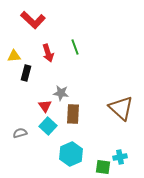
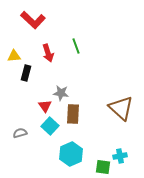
green line: moved 1 px right, 1 px up
cyan square: moved 2 px right
cyan cross: moved 1 px up
